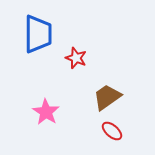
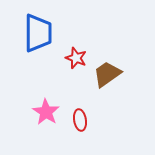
blue trapezoid: moved 1 px up
brown trapezoid: moved 23 px up
red ellipse: moved 32 px left, 11 px up; rotated 40 degrees clockwise
